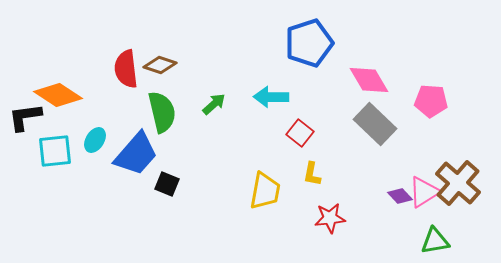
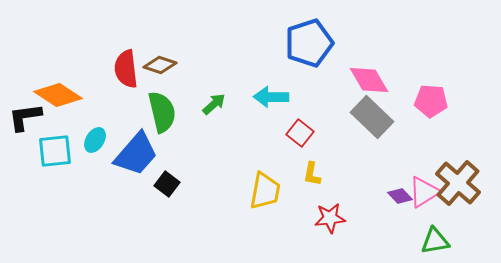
gray rectangle: moved 3 px left, 7 px up
black square: rotated 15 degrees clockwise
